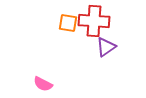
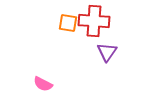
purple triangle: moved 1 px right, 5 px down; rotated 20 degrees counterclockwise
